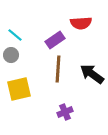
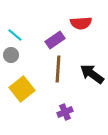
yellow square: moved 3 px right; rotated 25 degrees counterclockwise
